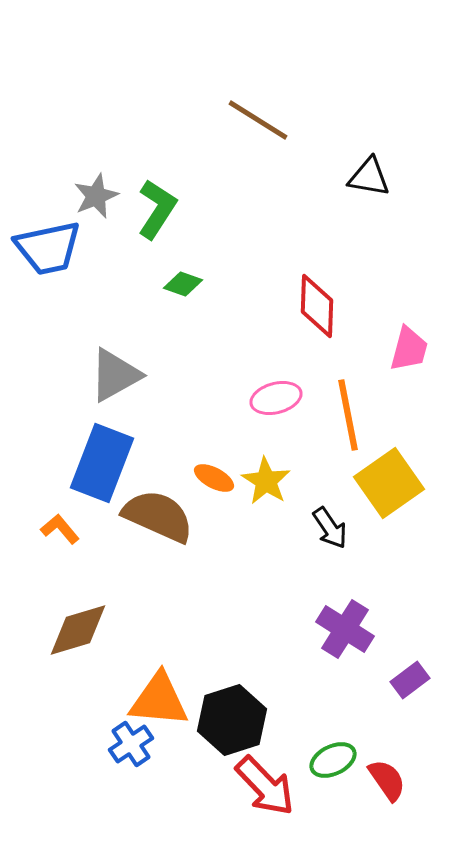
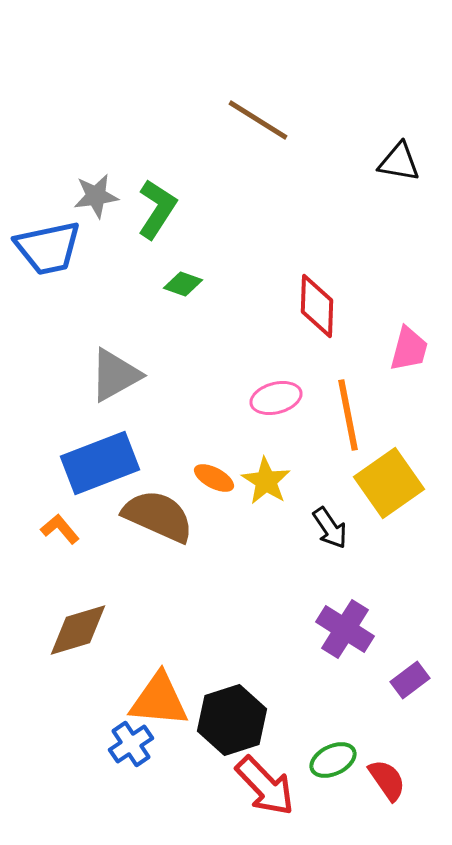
black triangle: moved 30 px right, 15 px up
gray star: rotated 15 degrees clockwise
blue rectangle: moved 2 px left; rotated 48 degrees clockwise
